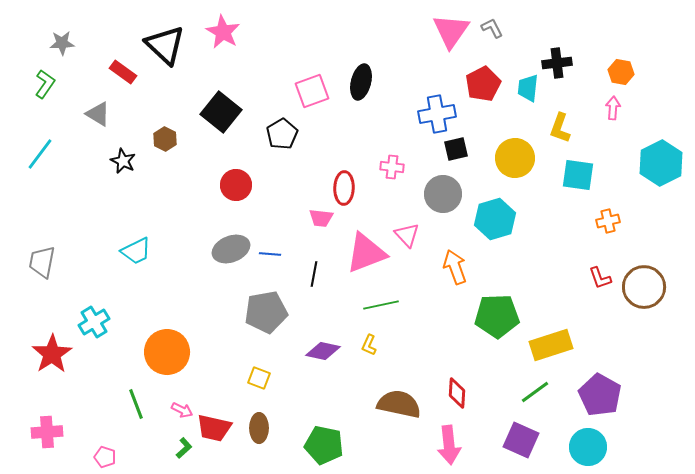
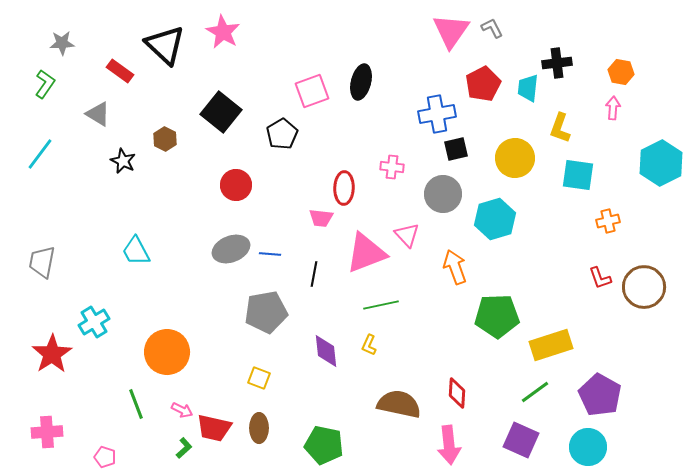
red rectangle at (123, 72): moved 3 px left, 1 px up
cyan trapezoid at (136, 251): rotated 88 degrees clockwise
purple diamond at (323, 351): moved 3 px right; rotated 72 degrees clockwise
